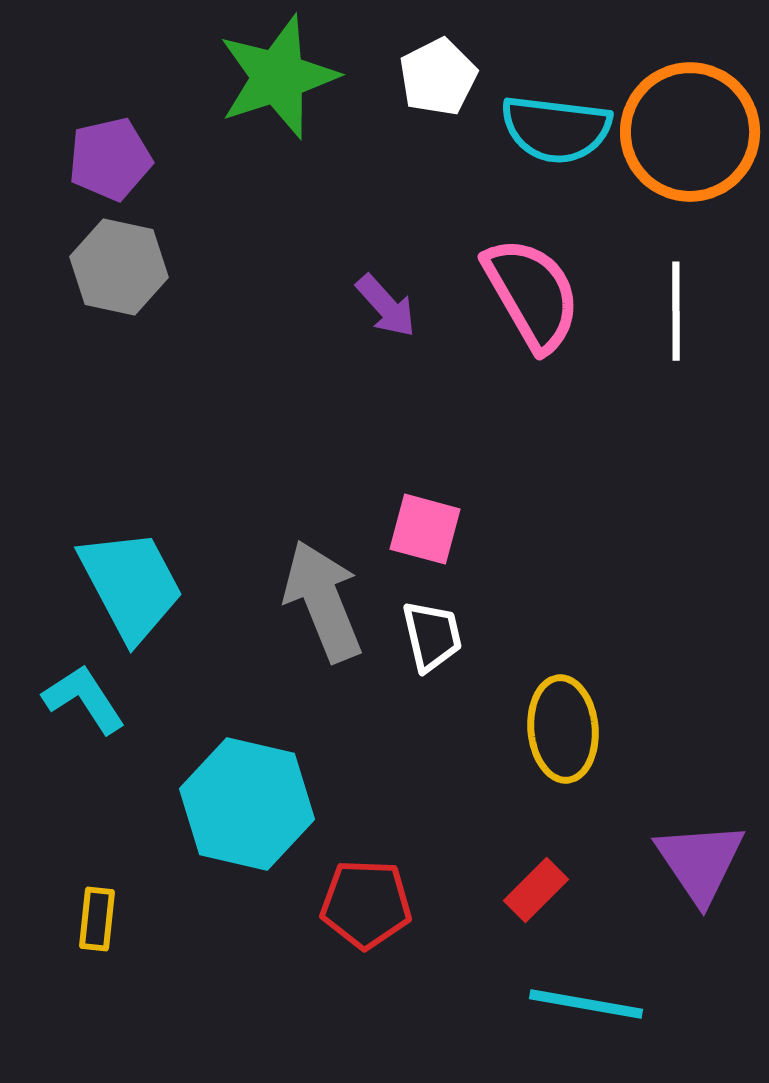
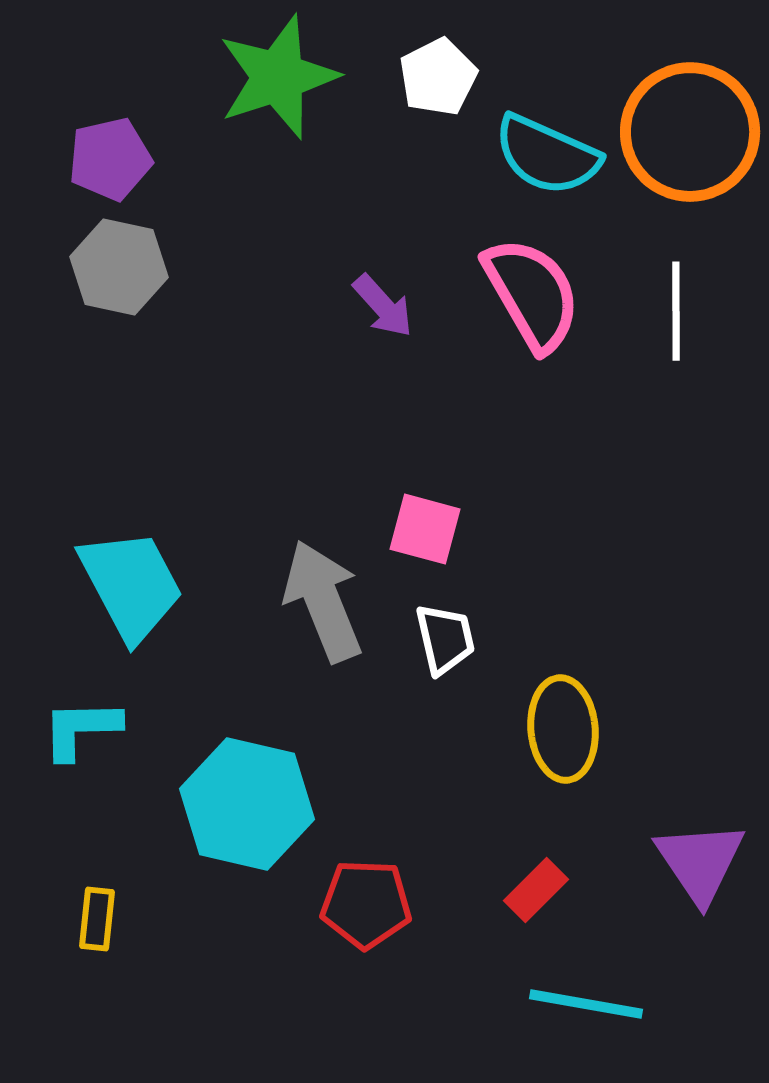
cyan semicircle: moved 9 px left, 26 px down; rotated 17 degrees clockwise
purple arrow: moved 3 px left
white trapezoid: moved 13 px right, 3 px down
cyan L-shape: moved 3 px left, 30 px down; rotated 58 degrees counterclockwise
